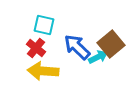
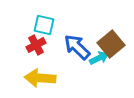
red cross: moved 3 px up; rotated 24 degrees clockwise
cyan arrow: moved 1 px right, 1 px down
yellow arrow: moved 3 px left, 7 px down
